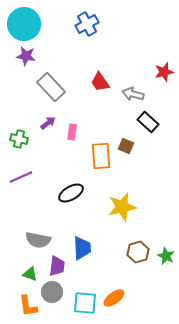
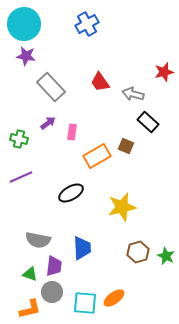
orange rectangle: moved 4 px left; rotated 64 degrees clockwise
purple trapezoid: moved 3 px left
orange L-shape: moved 2 px right, 3 px down; rotated 95 degrees counterclockwise
